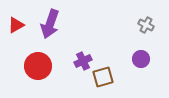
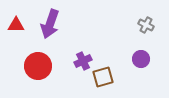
red triangle: rotated 30 degrees clockwise
